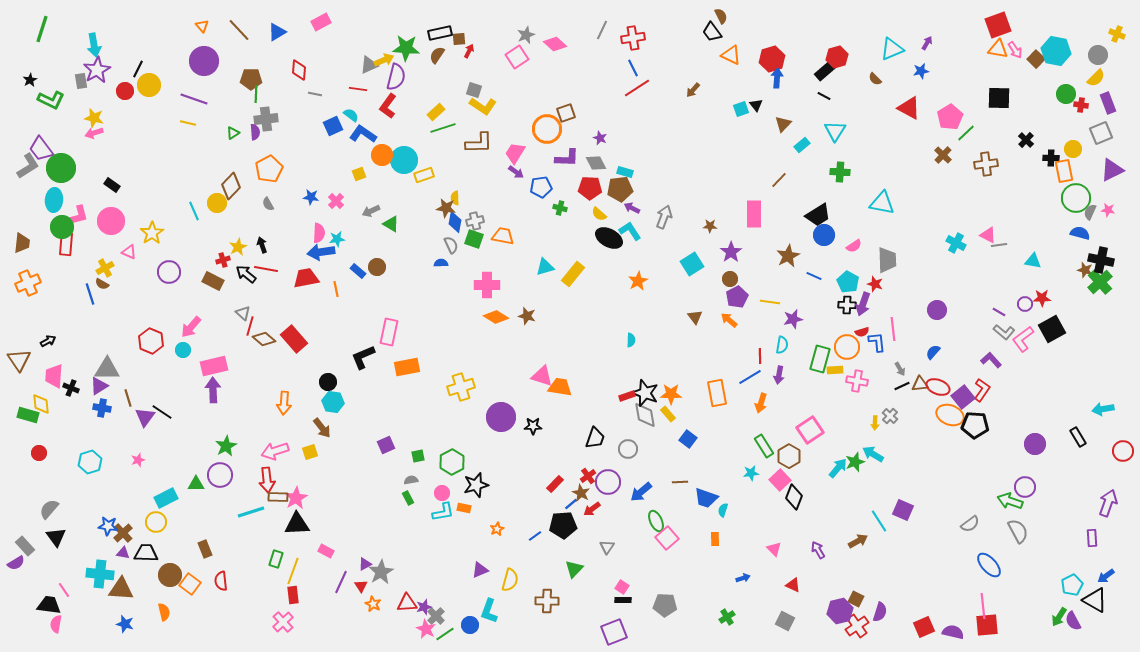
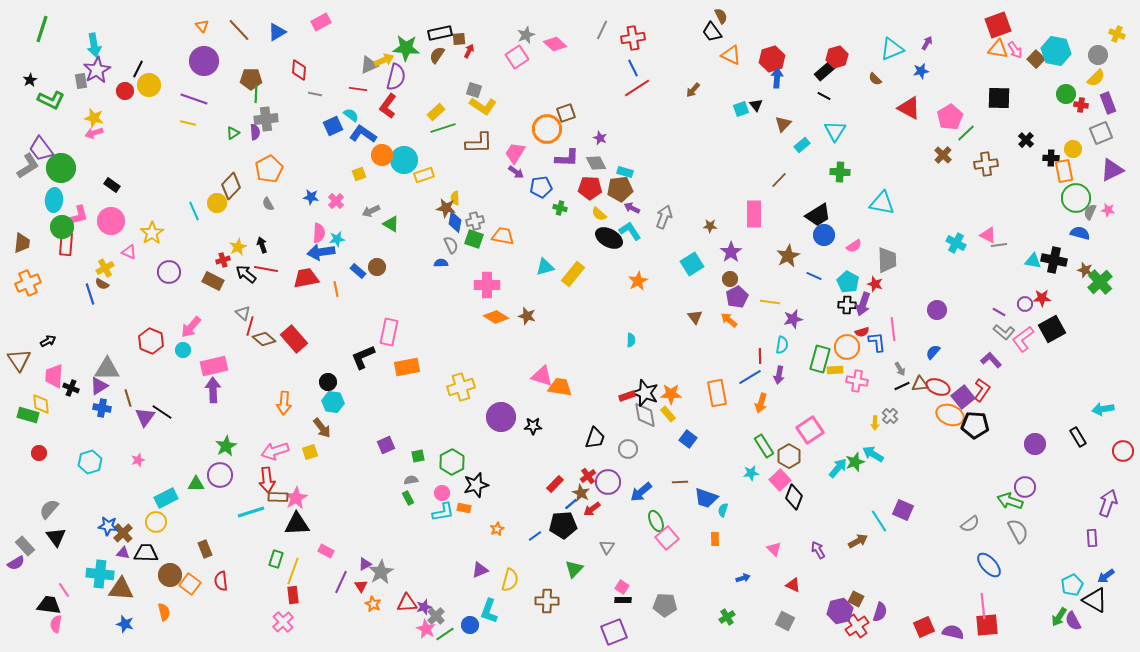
black cross at (1101, 260): moved 47 px left
